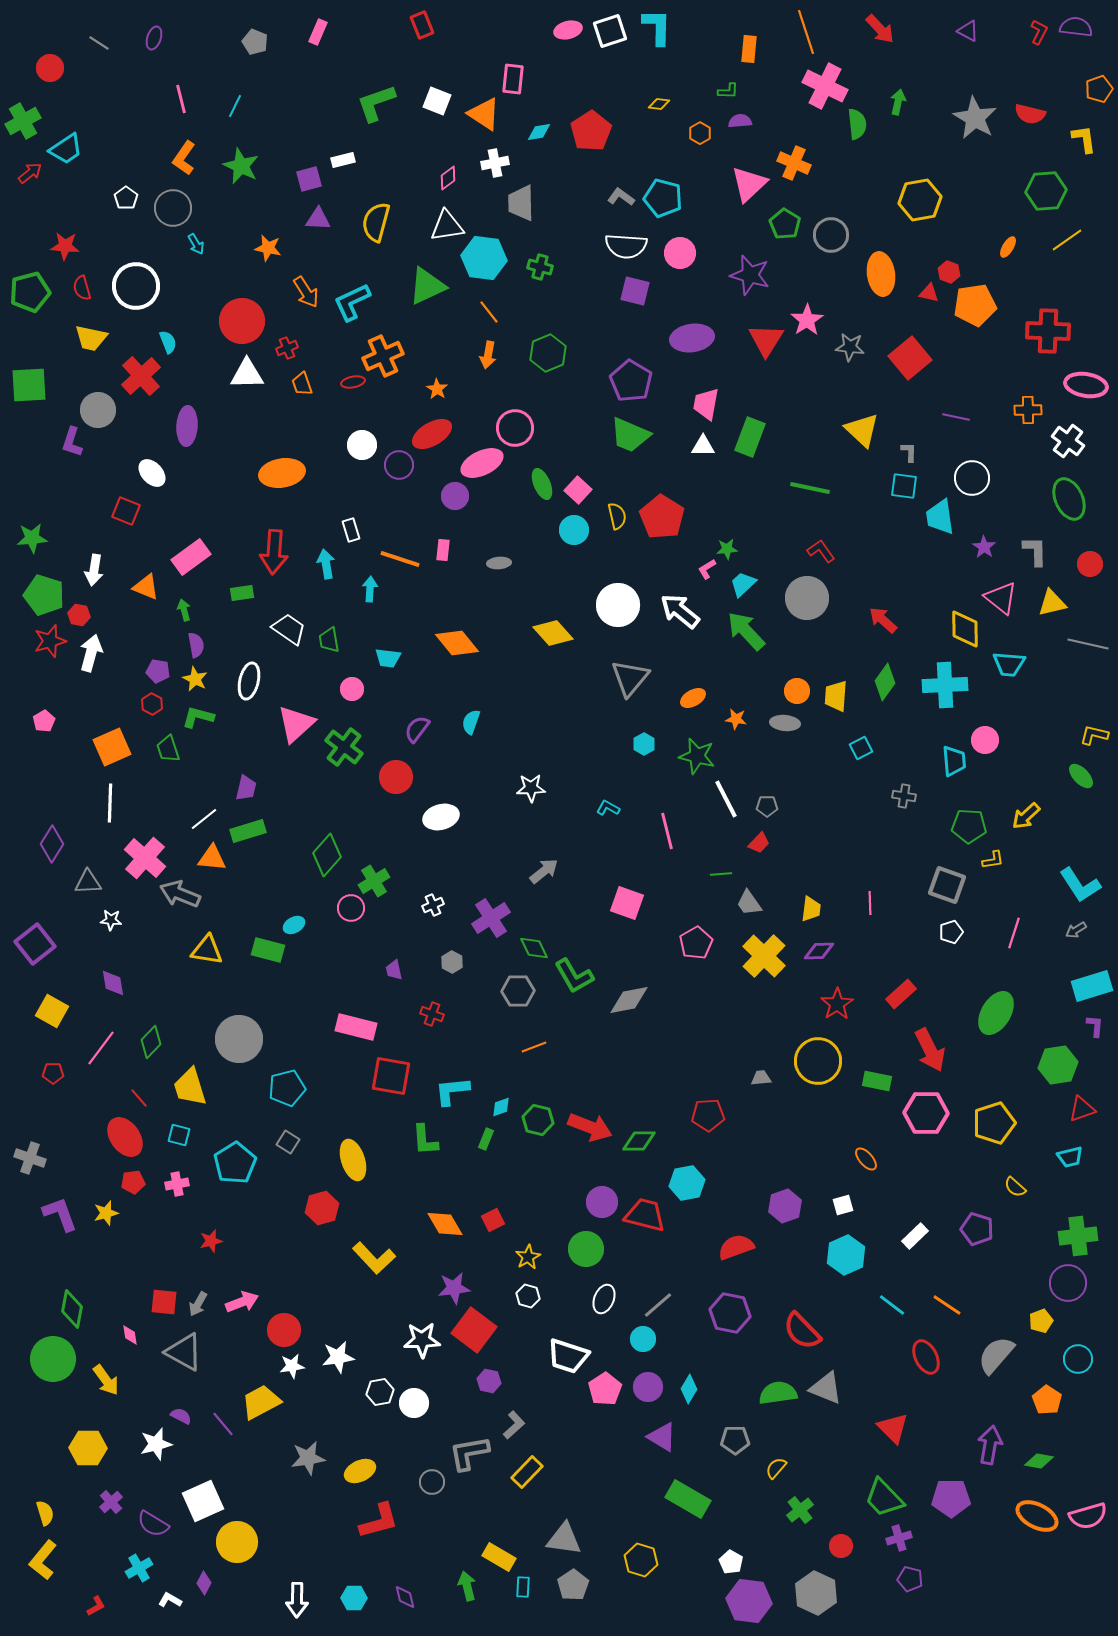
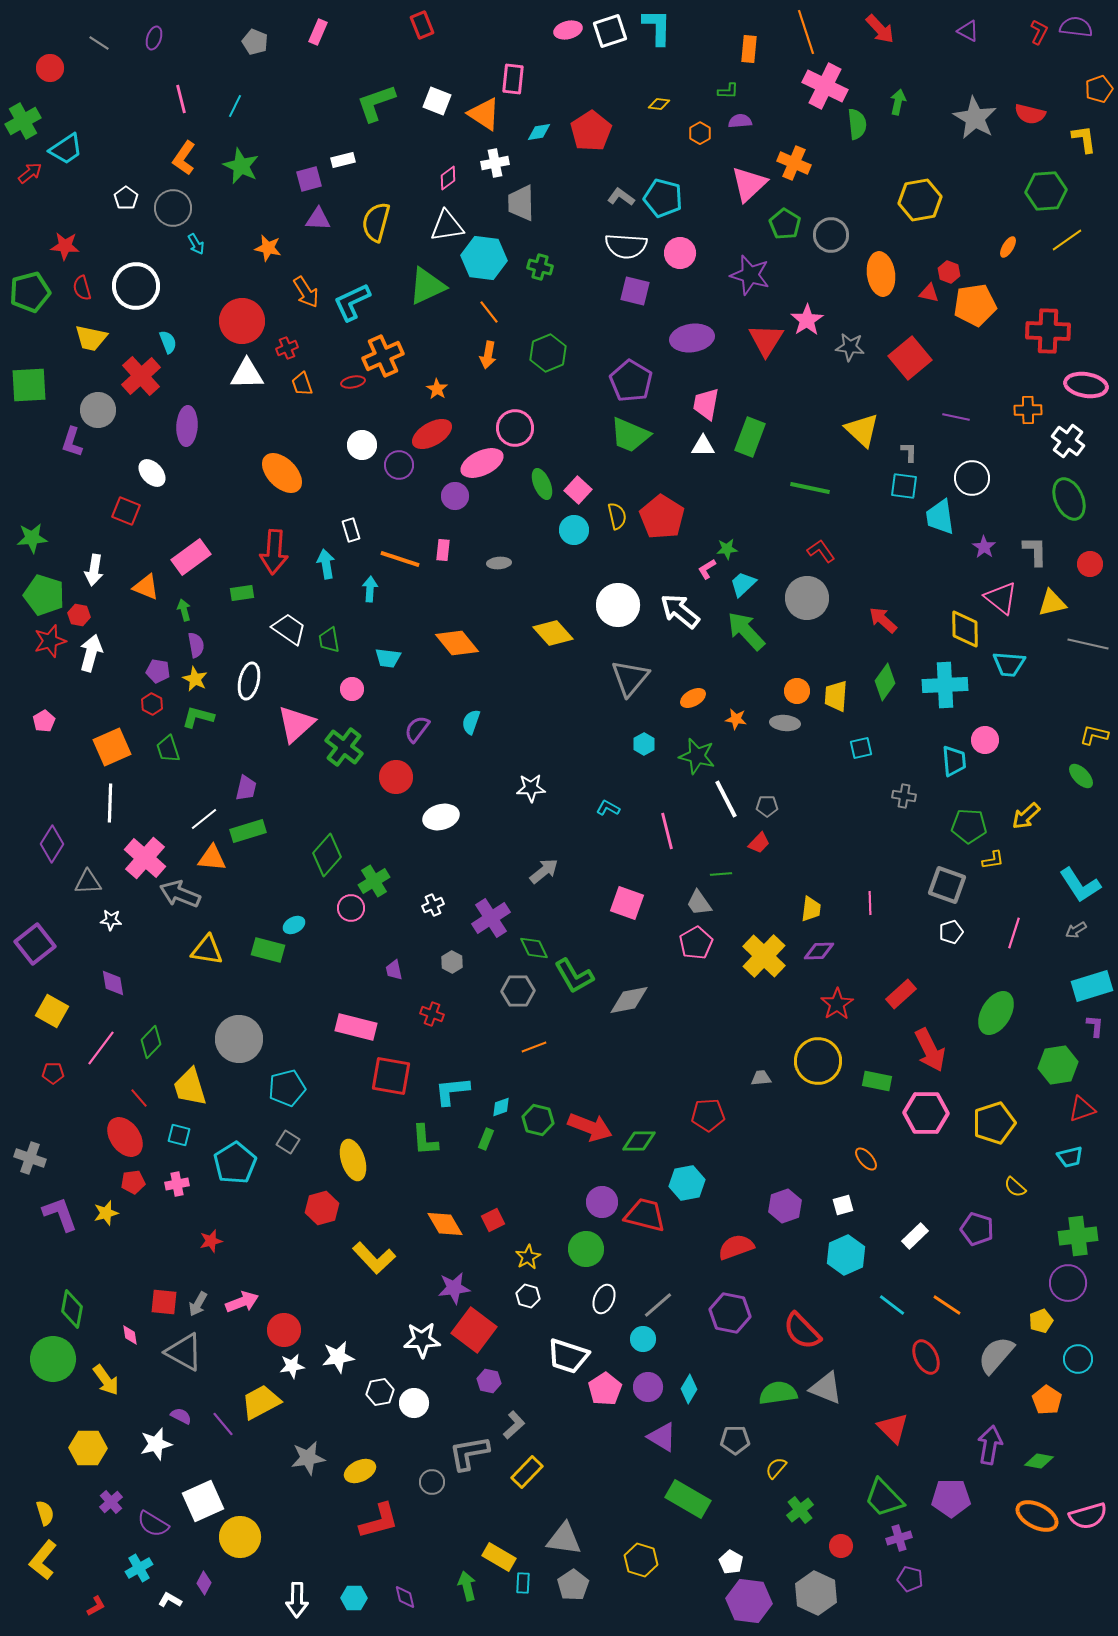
orange ellipse at (282, 473): rotated 54 degrees clockwise
cyan square at (861, 748): rotated 15 degrees clockwise
gray trapezoid at (749, 903): moved 50 px left
yellow circle at (237, 1542): moved 3 px right, 5 px up
cyan rectangle at (523, 1587): moved 4 px up
